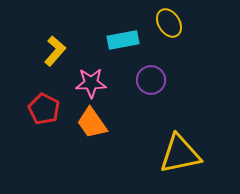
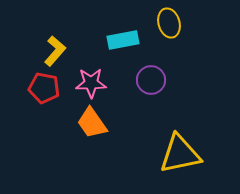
yellow ellipse: rotated 16 degrees clockwise
red pentagon: moved 21 px up; rotated 16 degrees counterclockwise
